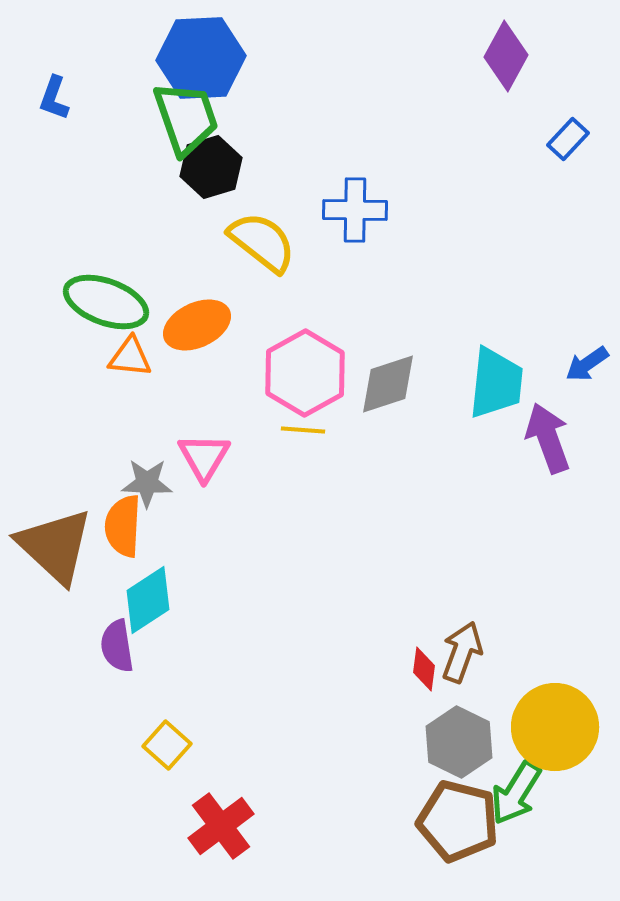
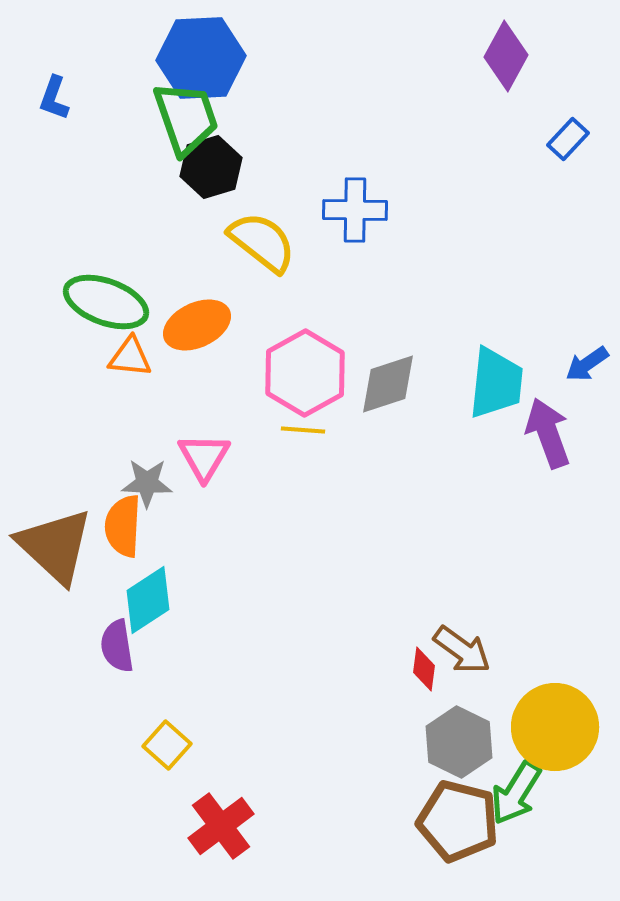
purple arrow: moved 5 px up
brown arrow: moved 2 px up; rotated 106 degrees clockwise
